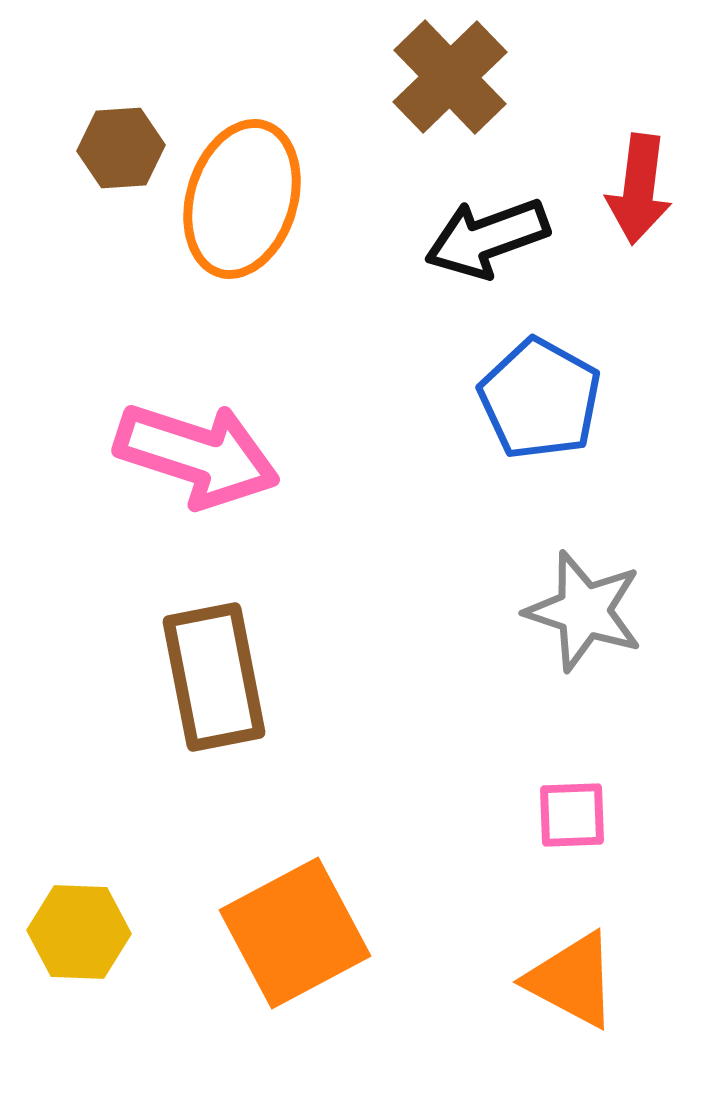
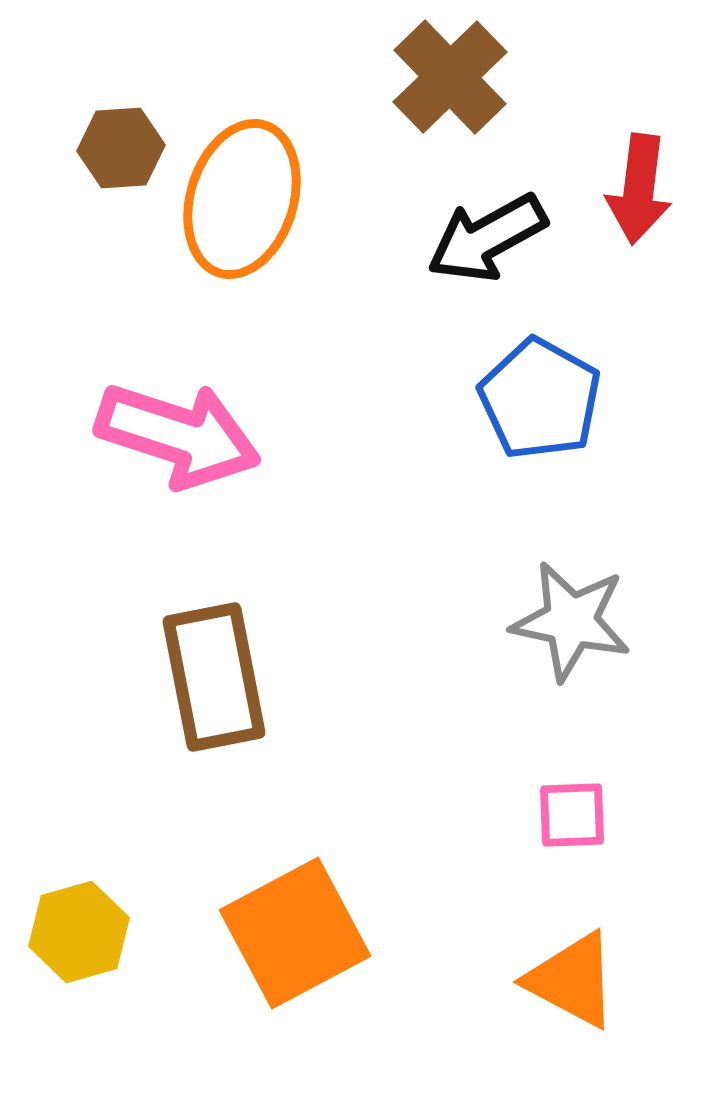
black arrow: rotated 9 degrees counterclockwise
pink arrow: moved 19 px left, 20 px up
gray star: moved 13 px left, 10 px down; rotated 6 degrees counterclockwise
yellow hexagon: rotated 18 degrees counterclockwise
